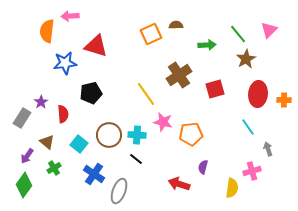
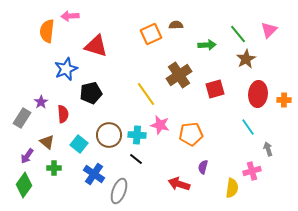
blue star: moved 1 px right, 6 px down; rotated 15 degrees counterclockwise
pink star: moved 3 px left, 3 px down
green cross: rotated 32 degrees clockwise
